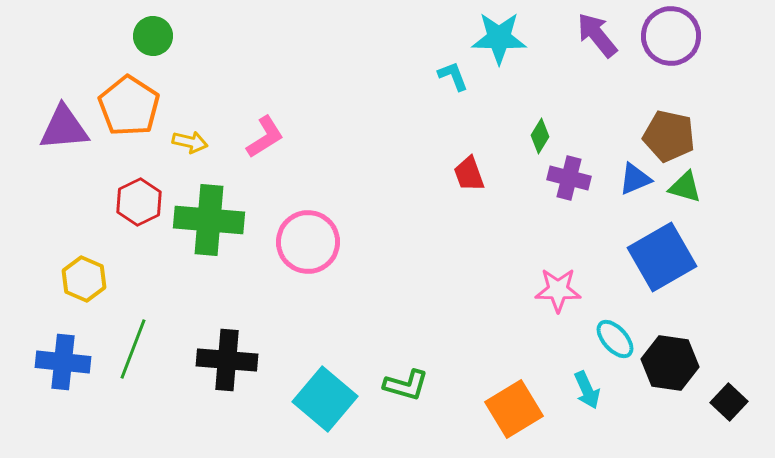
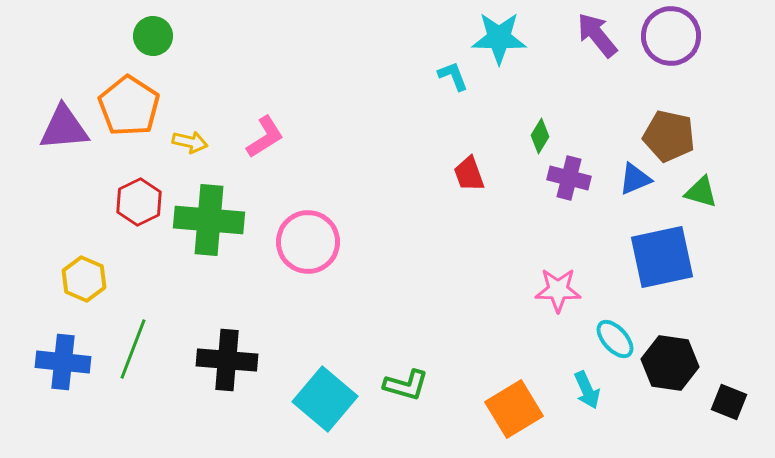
green triangle: moved 16 px right, 5 px down
blue square: rotated 18 degrees clockwise
black square: rotated 21 degrees counterclockwise
